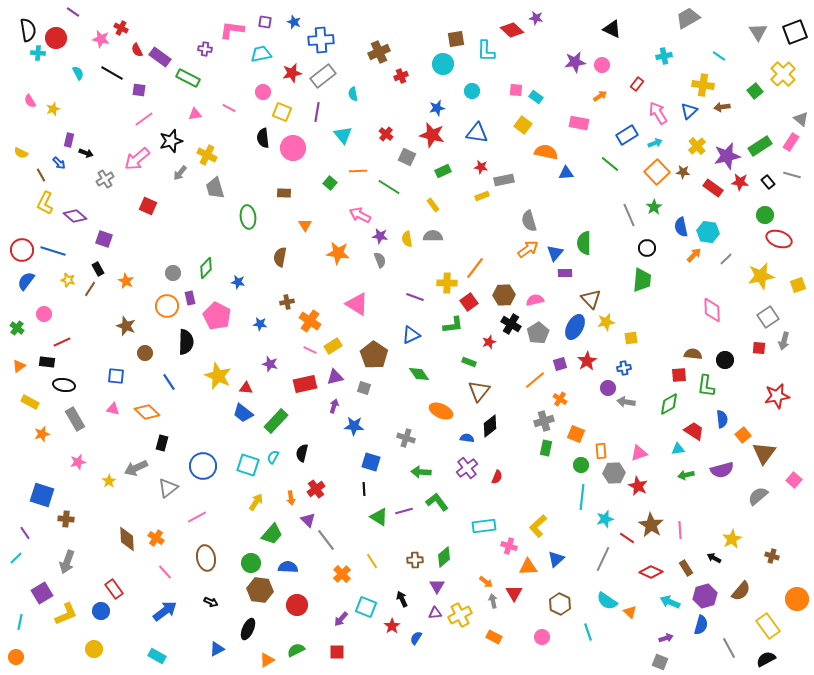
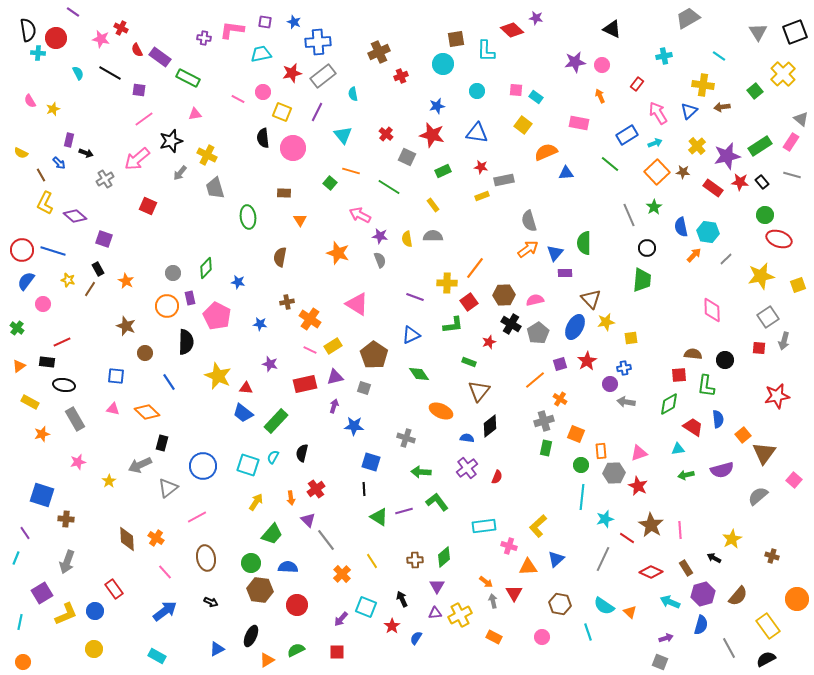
blue cross at (321, 40): moved 3 px left, 2 px down
purple cross at (205, 49): moved 1 px left, 11 px up
black line at (112, 73): moved 2 px left
cyan circle at (472, 91): moved 5 px right
orange arrow at (600, 96): rotated 80 degrees counterclockwise
pink line at (229, 108): moved 9 px right, 9 px up
blue star at (437, 108): moved 2 px up
purple line at (317, 112): rotated 18 degrees clockwise
orange semicircle at (546, 152): rotated 35 degrees counterclockwise
orange line at (358, 171): moved 7 px left; rotated 18 degrees clockwise
black rectangle at (768, 182): moved 6 px left
orange triangle at (305, 225): moved 5 px left, 5 px up
orange star at (338, 253): rotated 10 degrees clockwise
pink circle at (44, 314): moved 1 px left, 10 px up
orange cross at (310, 321): moved 2 px up
purple circle at (608, 388): moved 2 px right, 4 px up
blue semicircle at (722, 419): moved 4 px left
red trapezoid at (694, 431): moved 1 px left, 4 px up
gray arrow at (136, 468): moved 4 px right, 3 px up
cyan line at (16, 558): rotated 24 degrees counterclockwise
brown semicircle at (741, 591): moved 3 px left, 5 px down
purple hexagon at (705, 596): moved 2 px left, 2 px up
cyan semicircle at (607, 601): moved 3 px left, 5 px down
brown hexagon at (560, 604): rotated 15 degrees counterclockwise
blue circle at (101, 611): moved 6 px left
black ellipse at (248, 629): moved 3 px right, 7 px down
orange circle at (16, 657): moved 7 px right, 5 px down
